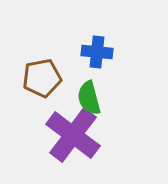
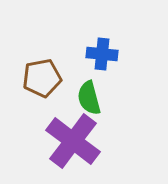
blue cross: moved 5 px right, 2 px down
purple cross: moved 6 px down
